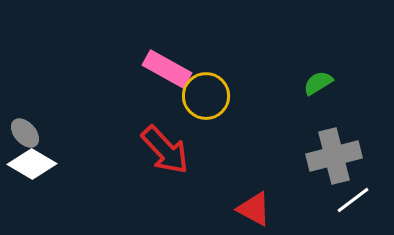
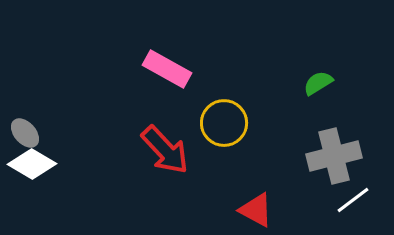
yellow circle: moved 18 px right, 27 px down
red triangle: moved 2 px right, 1 px down
